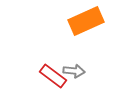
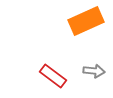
gray arrow: moved 20 px right
